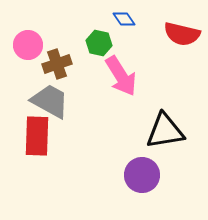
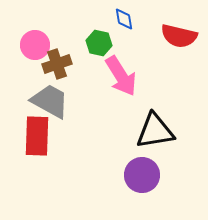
blue diamond: rotated 25 degrees clockwise
red semicircle: moved 3 px left, 2 px down
pink circle: moved 7 px right
black triangle: moved 10 px left
